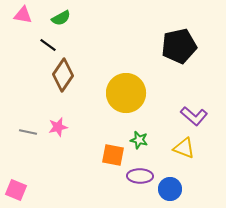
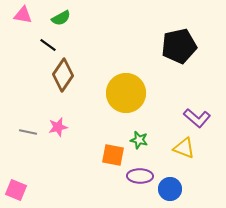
purple L-shape: moved 3 px right, 2 px down
